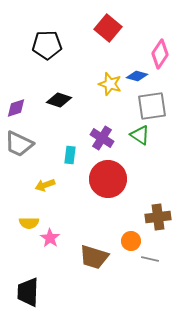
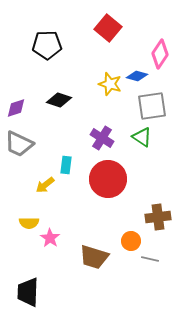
green triangle: moved 2 px right, 2 px down
cyan rectangle: moved 4 px left, 10 px down
yellow arrow: rotated 18 degrees counterclockwise
